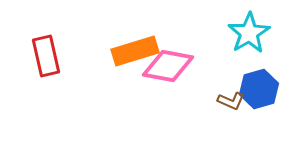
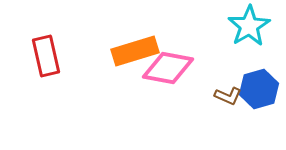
cyan star: moved 7 px up
pink diamond: moved 2 px down
brown L-shape: moved 3 px left, 5 px up
